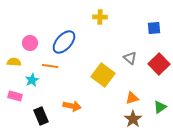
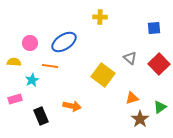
blue ellipse: rotated 15 degrees clockwise
pink rectangle: moved 3 px down; rotated 32 degrees counterclockwise
brown star: moved 7 px right
